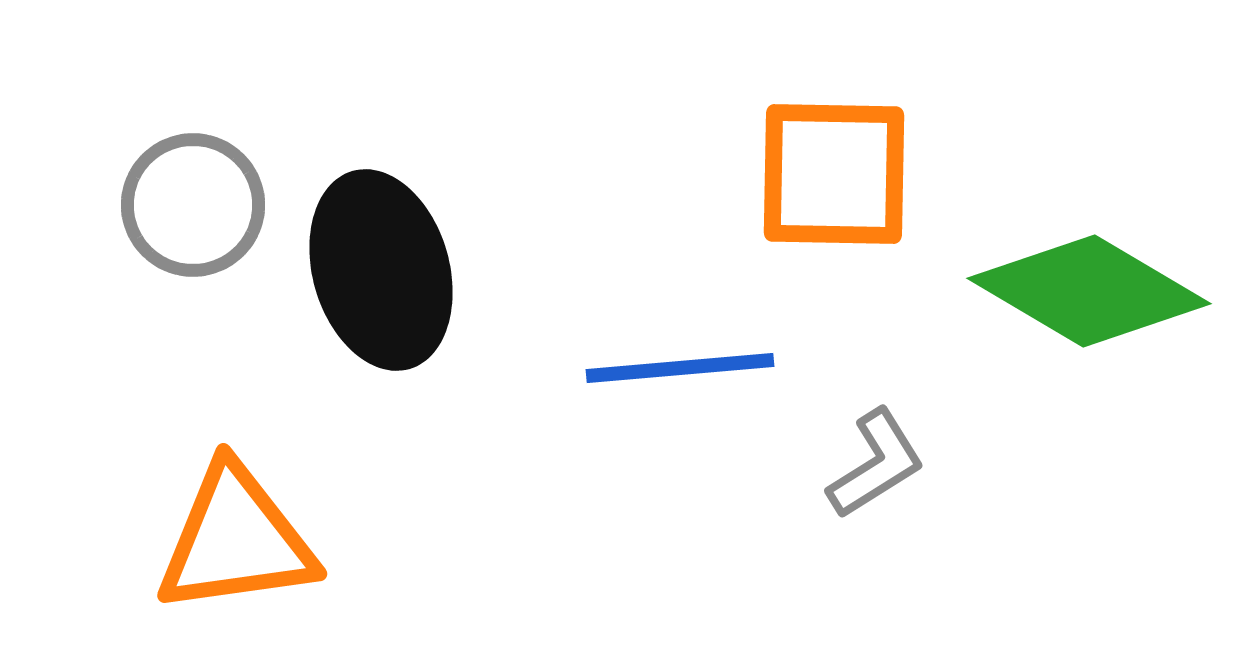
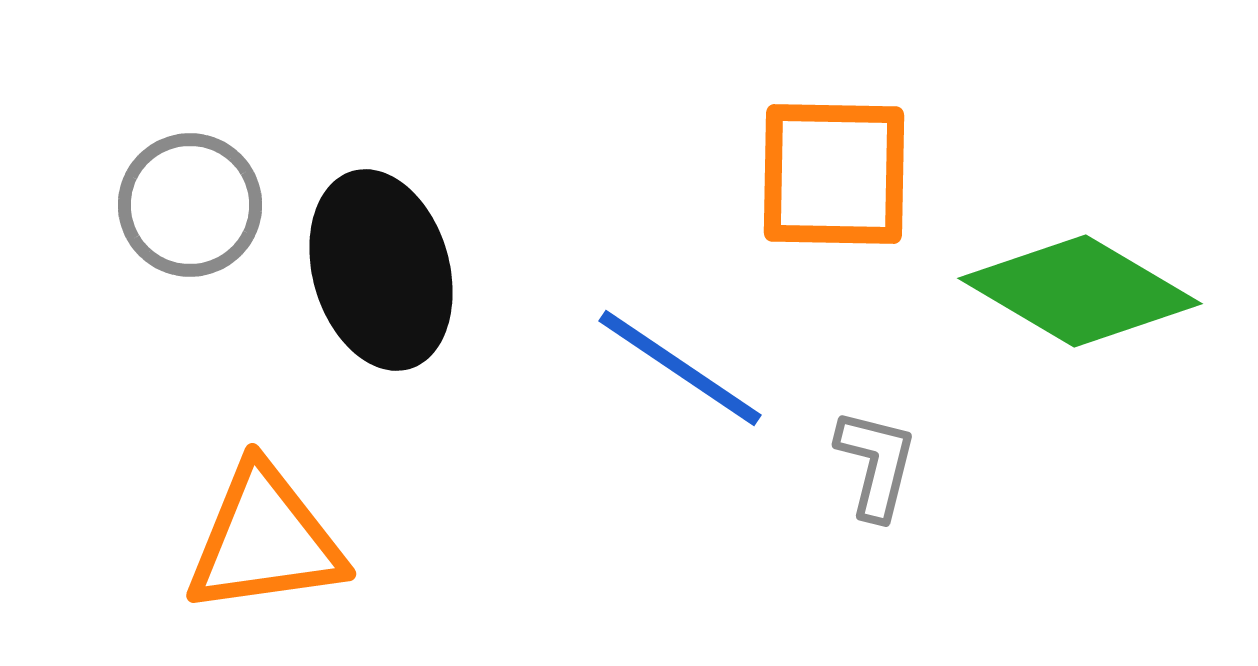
gray circle: moved 3 px left
green diamond: moved 9 px left
blue line: rotated 39 degrees clockwise
gray L-shape: rotated 44 degrees counterclockwise
orange triangle: moved 29 px right
